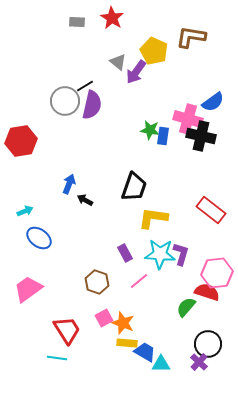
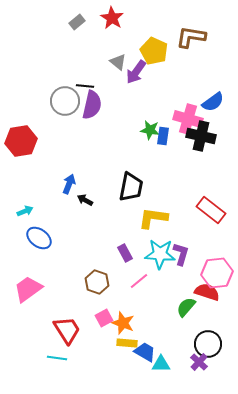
gray rectangle: rotated 42 degrees counterclockwise
black line: rotated 36 degrees clockwise
black trapezoid: moved 3 px left; rotated 8 degrees counterclockwise
